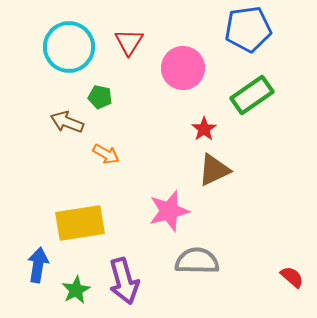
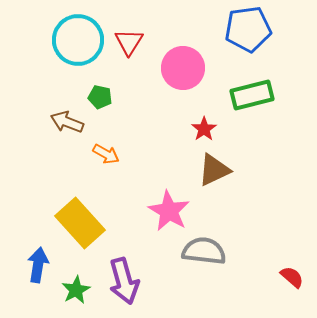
cyan circle: moved 9 px right, 7 px up
green rectangle: rotated 21 degrees clockwise
pink star: rotated 27 degrees counterclockwise
yellow rectangle: rotated 57 degrees clockwise
gray semicircle: moved 7 px right, 10 px up; rotated 6 degrees clockwise
